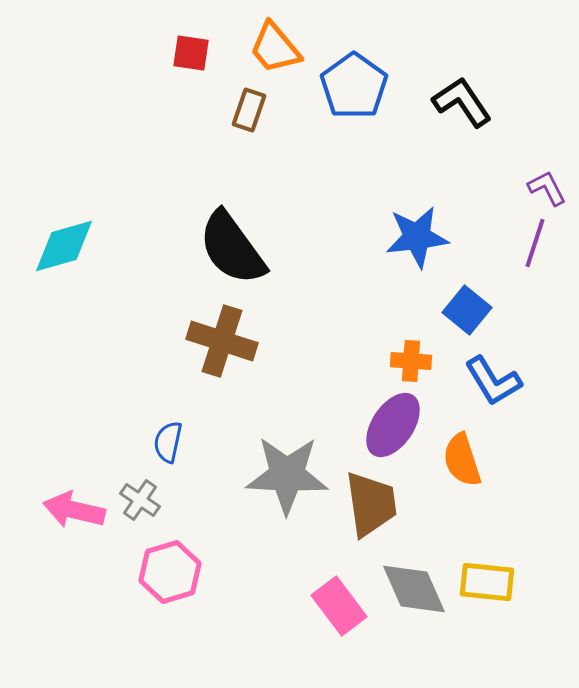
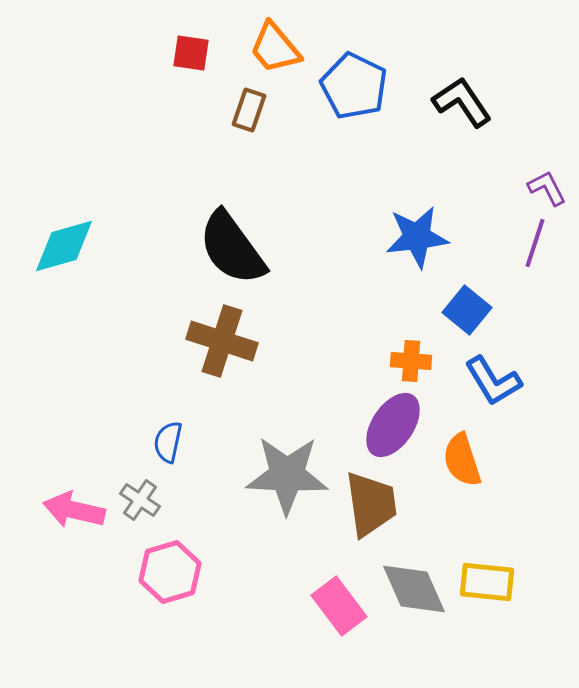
blue pentagon: rotated 10 degrees counterclockwise
